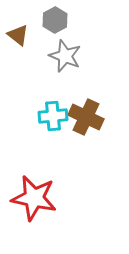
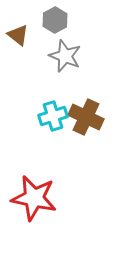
cyan cross: rotated 12 degrees counterclockwise
